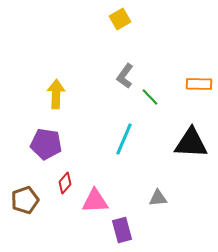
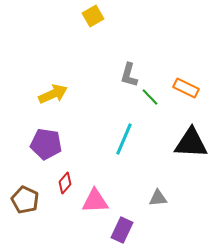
yellow square: moved 27 px left, 3 px up
gray L-shape: moved 4 px right, 1 px up; rotated 20 degrees counterclockwise
orange rectangle: moved 13 px left, 4 px down; rotated 25 degrees clockwise
yellow arrow: moved 3 px left; rotated 64 degrees clockwise
brown pentagon: rotated 28 degrees counterclockwise
purple rectangle: rotated 40 degrees clockwise
